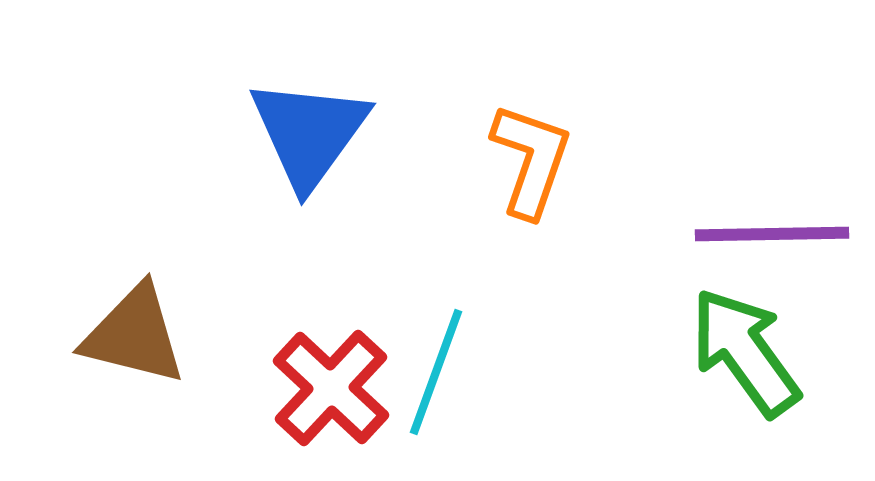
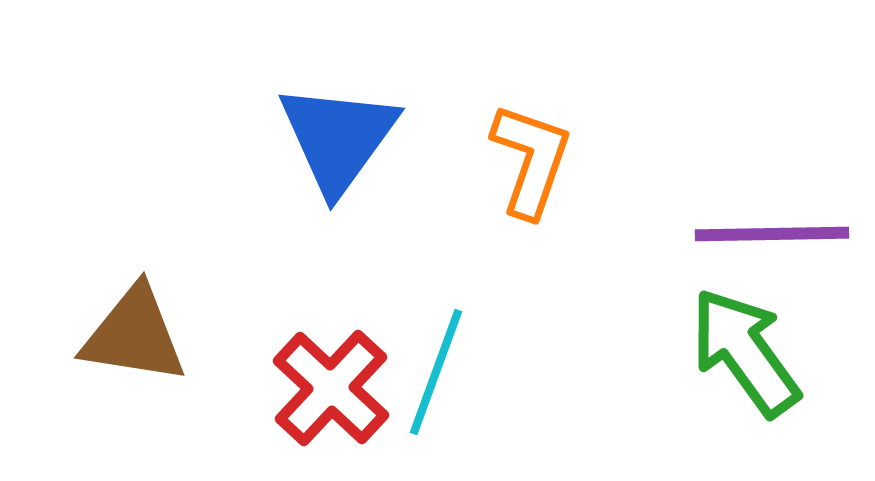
blue triangle: moved 29 px right, 5 px down
brown triangle: rotated 5 degrees counterclockwise
